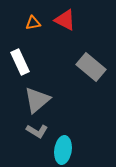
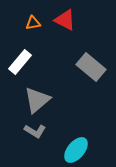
white rectangle: rotated 65 degrees clockwise
gray L-shape: moved 2 px left
cyan ellipse: moved 13 px right; rotated 32 degrees clockwise
